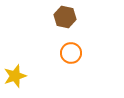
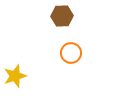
brown hexagon: moved 3 px left, 1 px up; rotated 15 degrees counterclockwise
